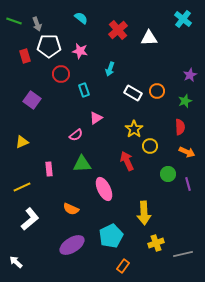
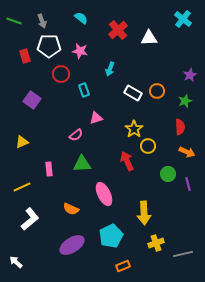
gray arrow: moved 5 px right, 3 px up
pink triangle: rotated 16 degrees clockwise
yellow circle: moved 2 px left
pink ellipse: moved 5 px down
orange rectangle: rotated 32 degrees clockwise
